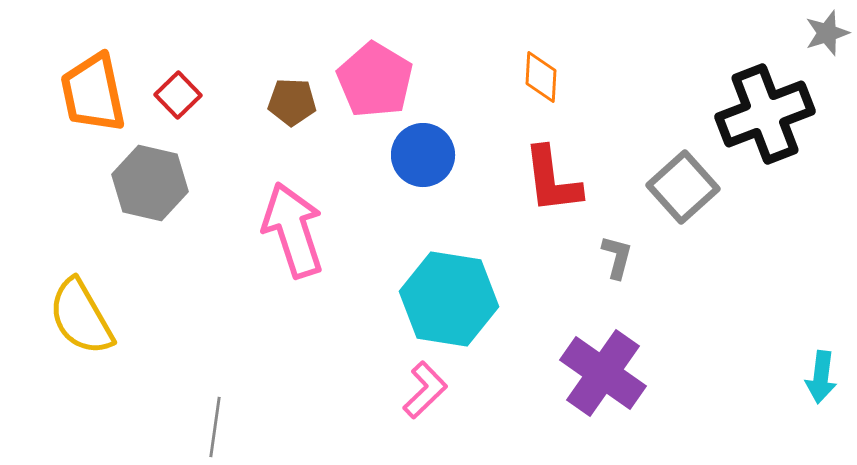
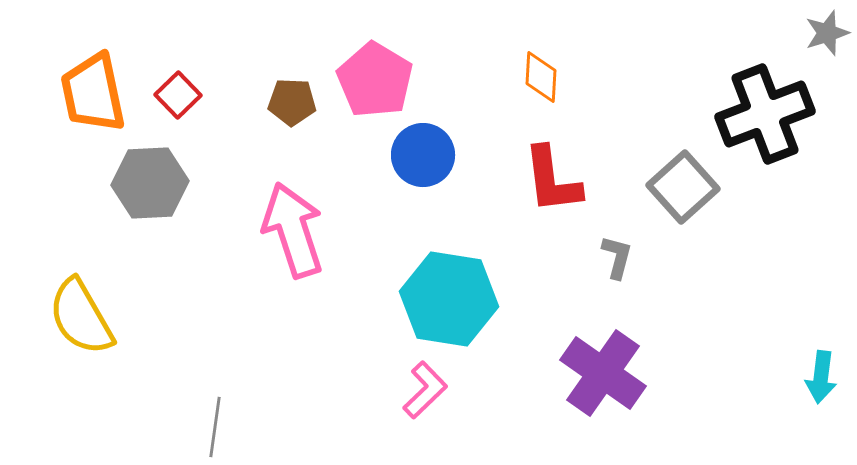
gray hexagon: rotated 16 degrees counterclockwise
